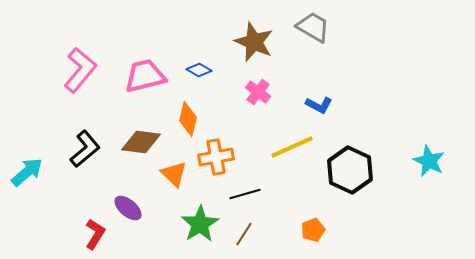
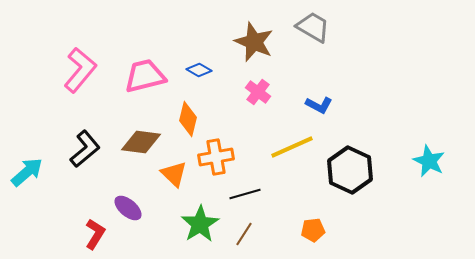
orange pentagon: rotated 15 degrees clockwise
